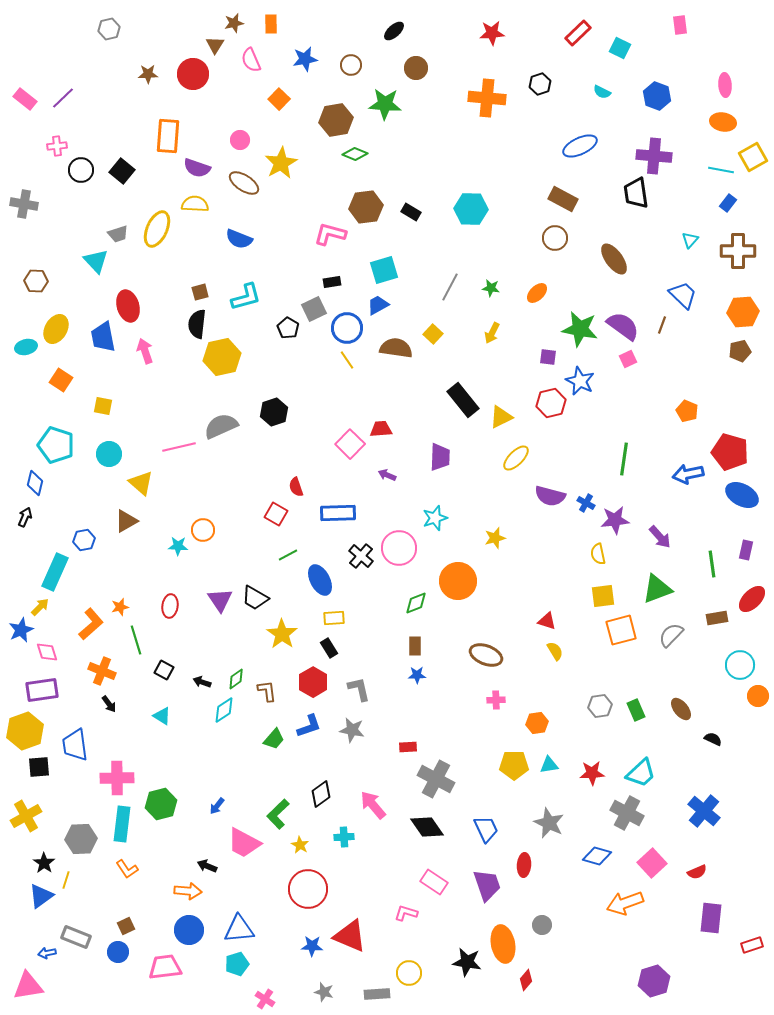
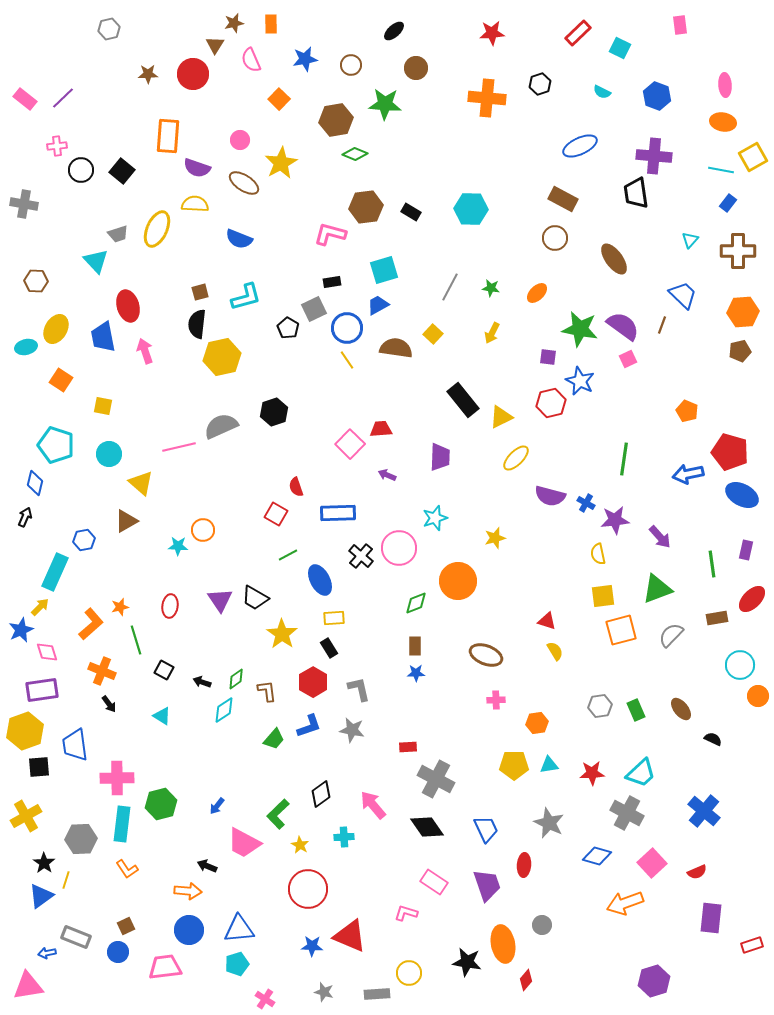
blue star at (417, 675): moved 1 px left, 2 px up
